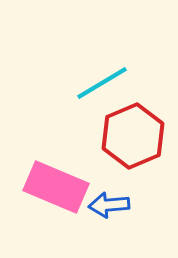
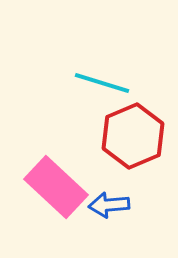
cyan line: rotated 48 degrees clockwise
pink rectangle: rotated 20 degrees clockwise
